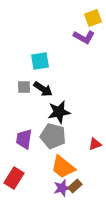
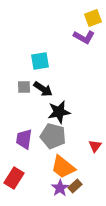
red triangle: moved 2 px down; rotated 32 degrees counterclockwise
purple star: moved 2 px left; rotated 18 degrees counterclockwise
